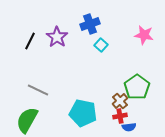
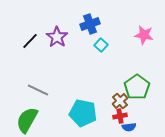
black line: rotated 18 degrees clockwise
